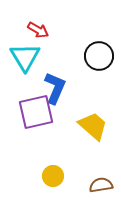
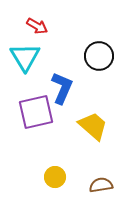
red arrow: moved 1 px left, 4 px up
blue L-shape: moved 7 px right
yellow circle: moved 2 px right, 1 px down
